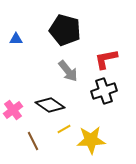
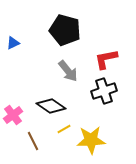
blue triangle: moved 3 px left, 4 px down; rotated 24 degrees counterclockwise
black diamond: moved 1 px right, 1 px down
pink cross: moved 5 px down
